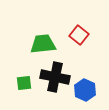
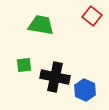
red square: moved 13 px right, 19 px up
green trapezoid: moved 2 px left, 19 px up; rotated 16 degrees clockwise
green square: moved 18 px up
